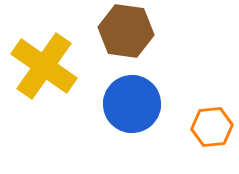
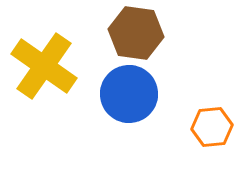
brown hexagon: moved 10 px right, 2 px down
blue circle: moved 3 px left, 10 px up
